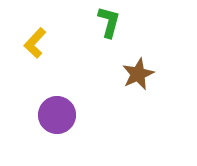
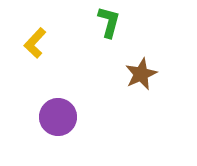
brown star: moved 3 px right
purple circle: moved 1 px right, 2 px down
